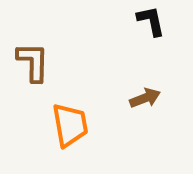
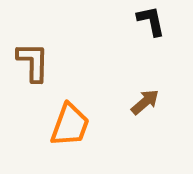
brown arrow: moved 4 px down; rotated 20 degrees counterclockwise
orange trapezoid: rotated 30 degrees clockwise
